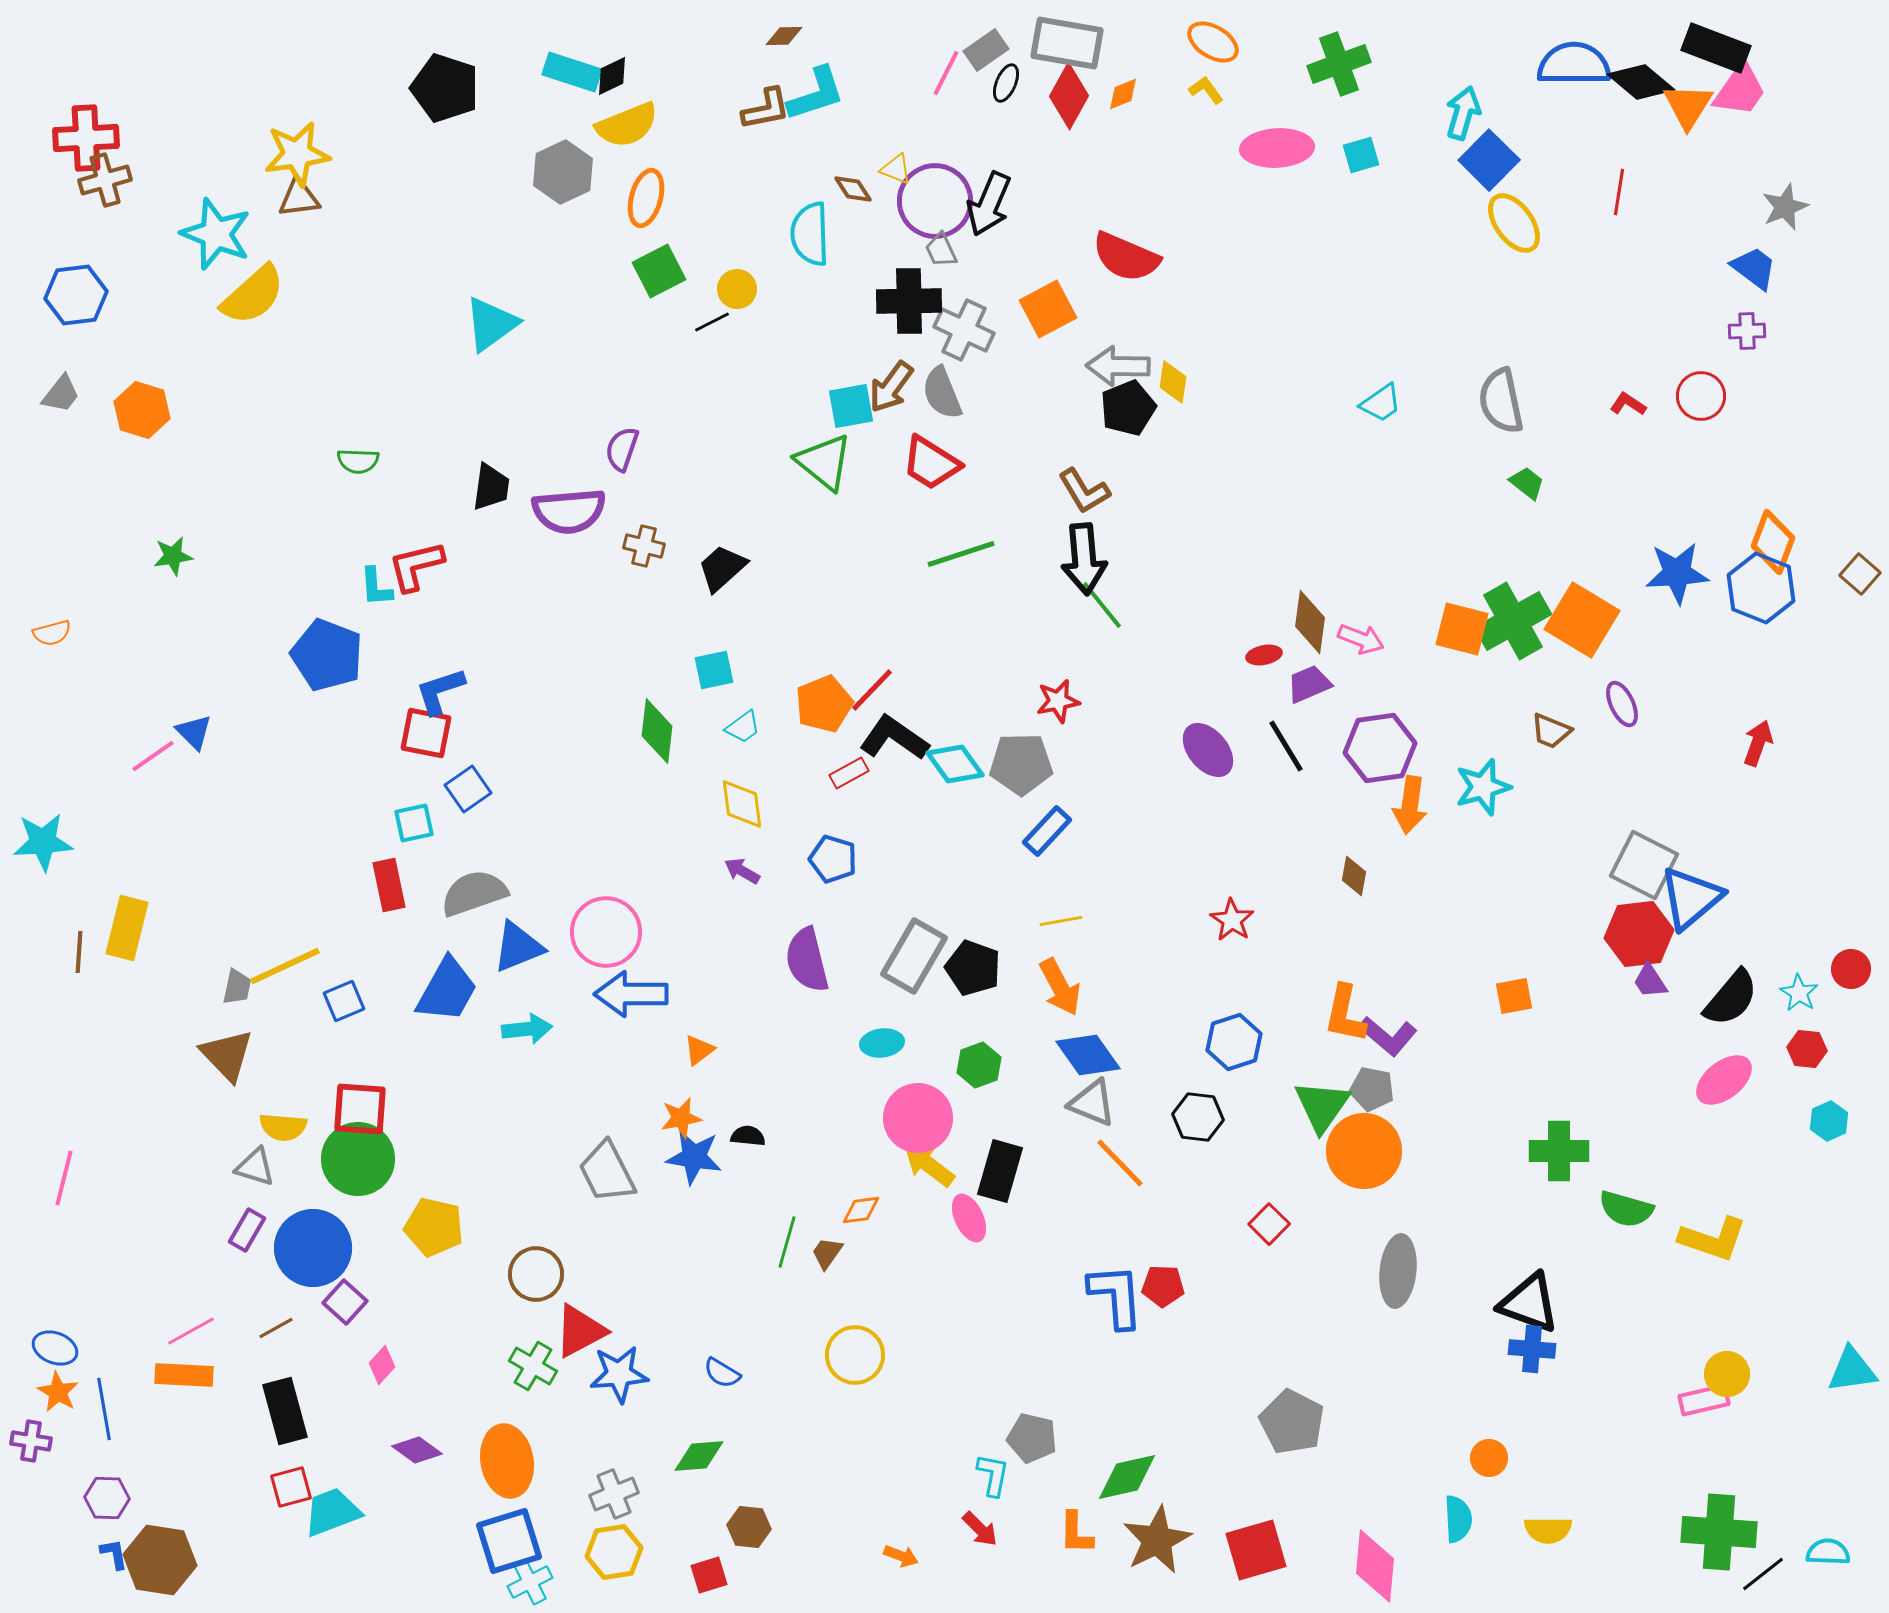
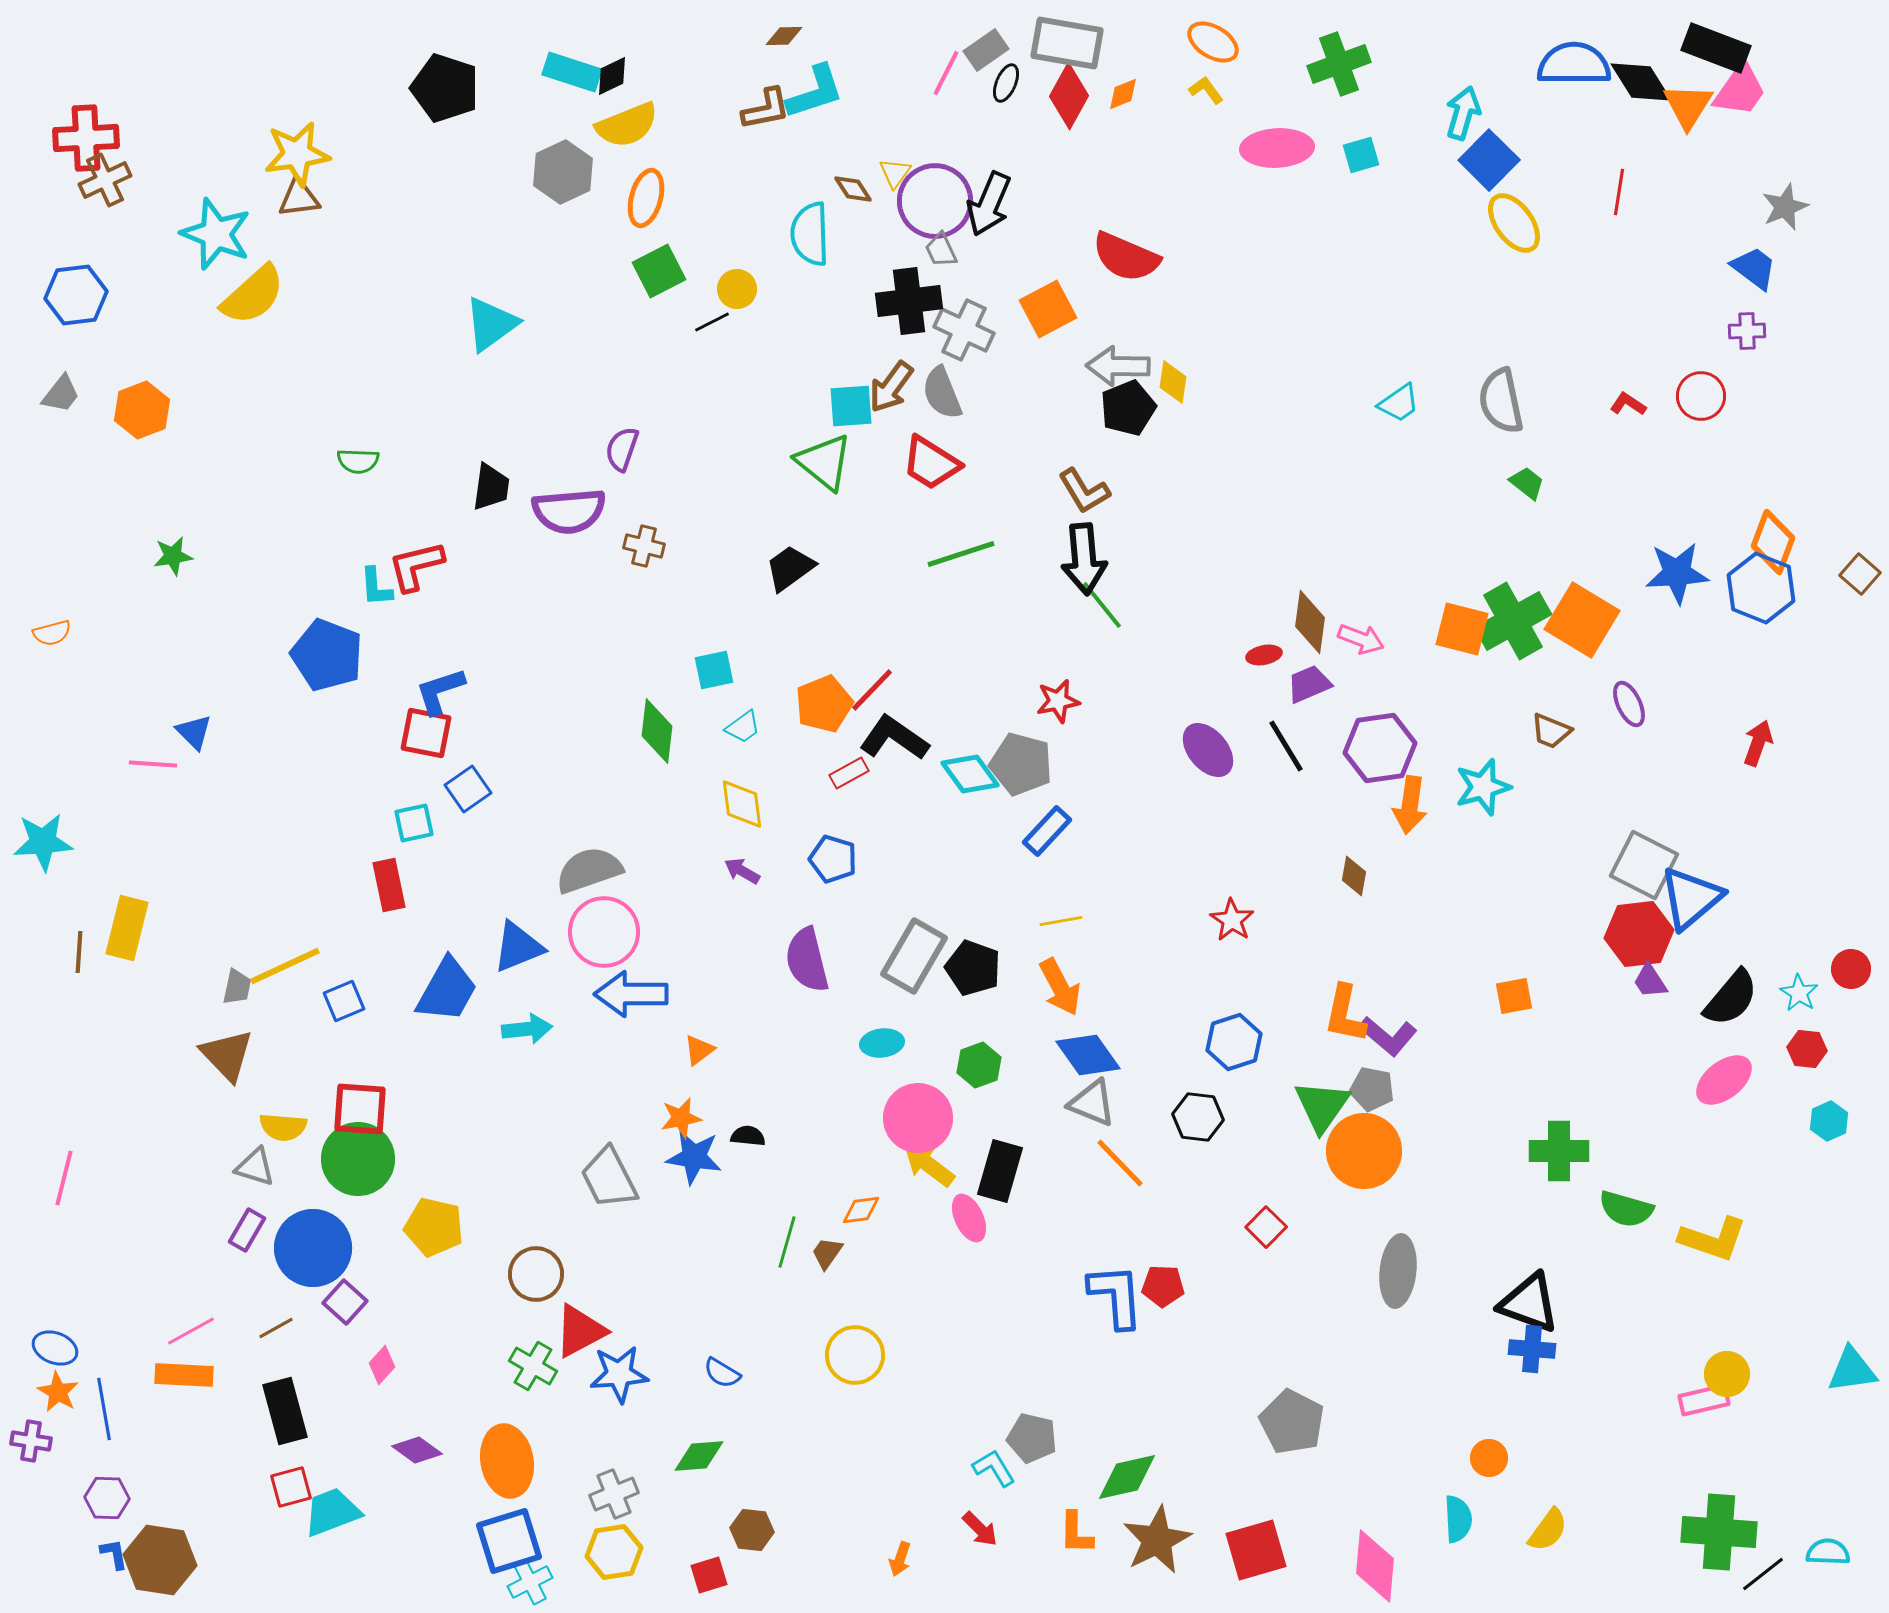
black diamond at (1641, 82): rotated 18 degrees clockwise
cyan L-shape at (816, 94): moved 1 px left, 2 px up
yellow triangle at (896, 169): moved 1 px left, 4 px down; rotated 44 degrees clockwise
brown cross at (105, 180): rotated 9 degrees counterclockwise
black cross at (909, 301): rotated 6 degrees counterclockwise
cyan trapezoid at (1381, 403): moved 18 px right
cyan square at (851, 406): rotated 6 degrees clockwise
orange hexagon at (142, 410): rotated 22 degrees clockwise
black trapezoid at (722, 568): moved 68 px right; rotated 6 degrees clockwise
purple ellipse at (1622, 704): moved 7 px right
pink line at (153, 756): moved 8 px down; rotated 39 degrees clockwise
cyan diamond at (955, 764): moved 15 px right, 10 px down
gray pentagon at (1021, 764): rotated 16 degrees clockwise
gray semicircle at (474, 893): moved 115 px right, 23 px up
pink circle at (606, 932): moved 2 px left
gray trapezoid at (607, 1172): moved 2 px right, 6 px down
red square at (1269, 1224): moved 3 px left, 3 px down
cyan L-shape at (993, 1475): moved 1 px right, 7 px up; rotated 42 degrees counterclockwise
brown hexagon at (749, 1527): moved 3 px right, 3 px down
yellow semicircle at (1548, 1530): rotated 54 degrees counterclockwise
orange arrow at (901, 1556): moved 1 px left, 3 px down; rotated 88 degrees clockwise
